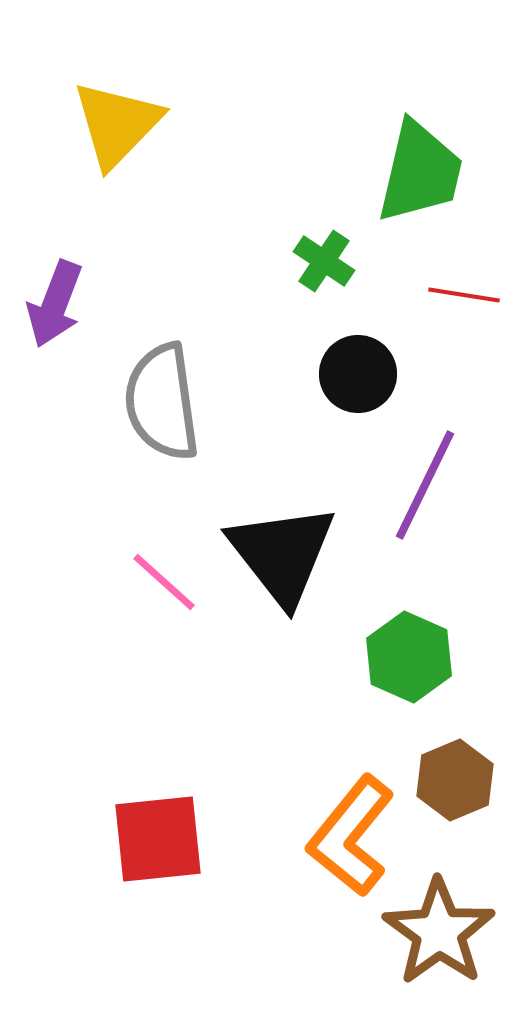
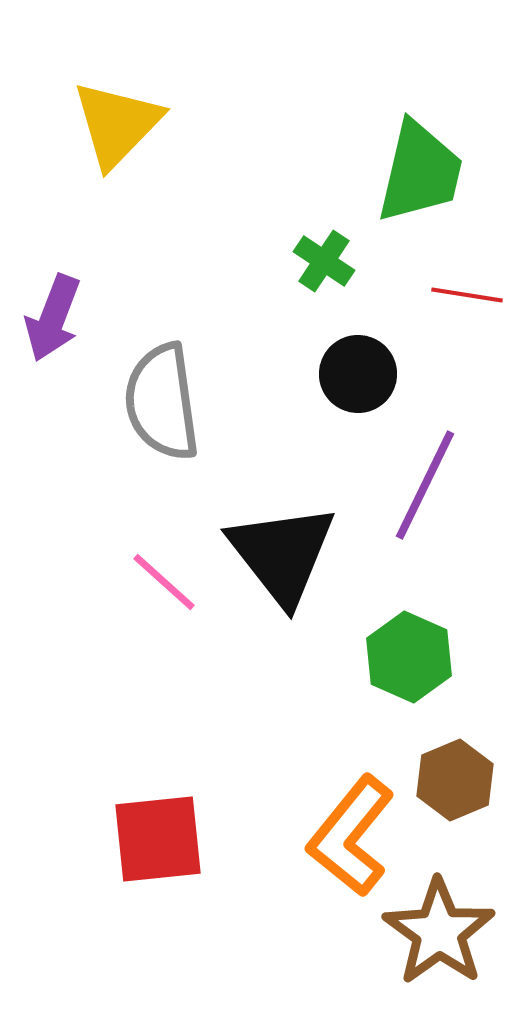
red line: moved 3 px right
purple arrow: moved 2 px left, 14 px down
